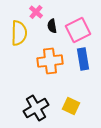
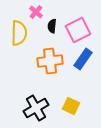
black semicircle: rotated 16 degrees clockwise
blue rectangle: rotated 45 degrees clockwise
